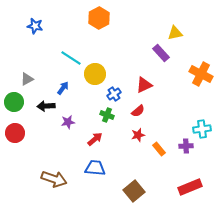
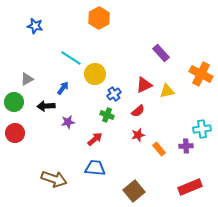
yellow triangle: moved 8 px left, 58 px down
